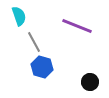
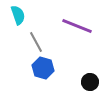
cyan semicircle: moved 1 px left, 1 px up
gray line: moved 2 px right
blue hexagon: moved 1 px right, 1 px down
